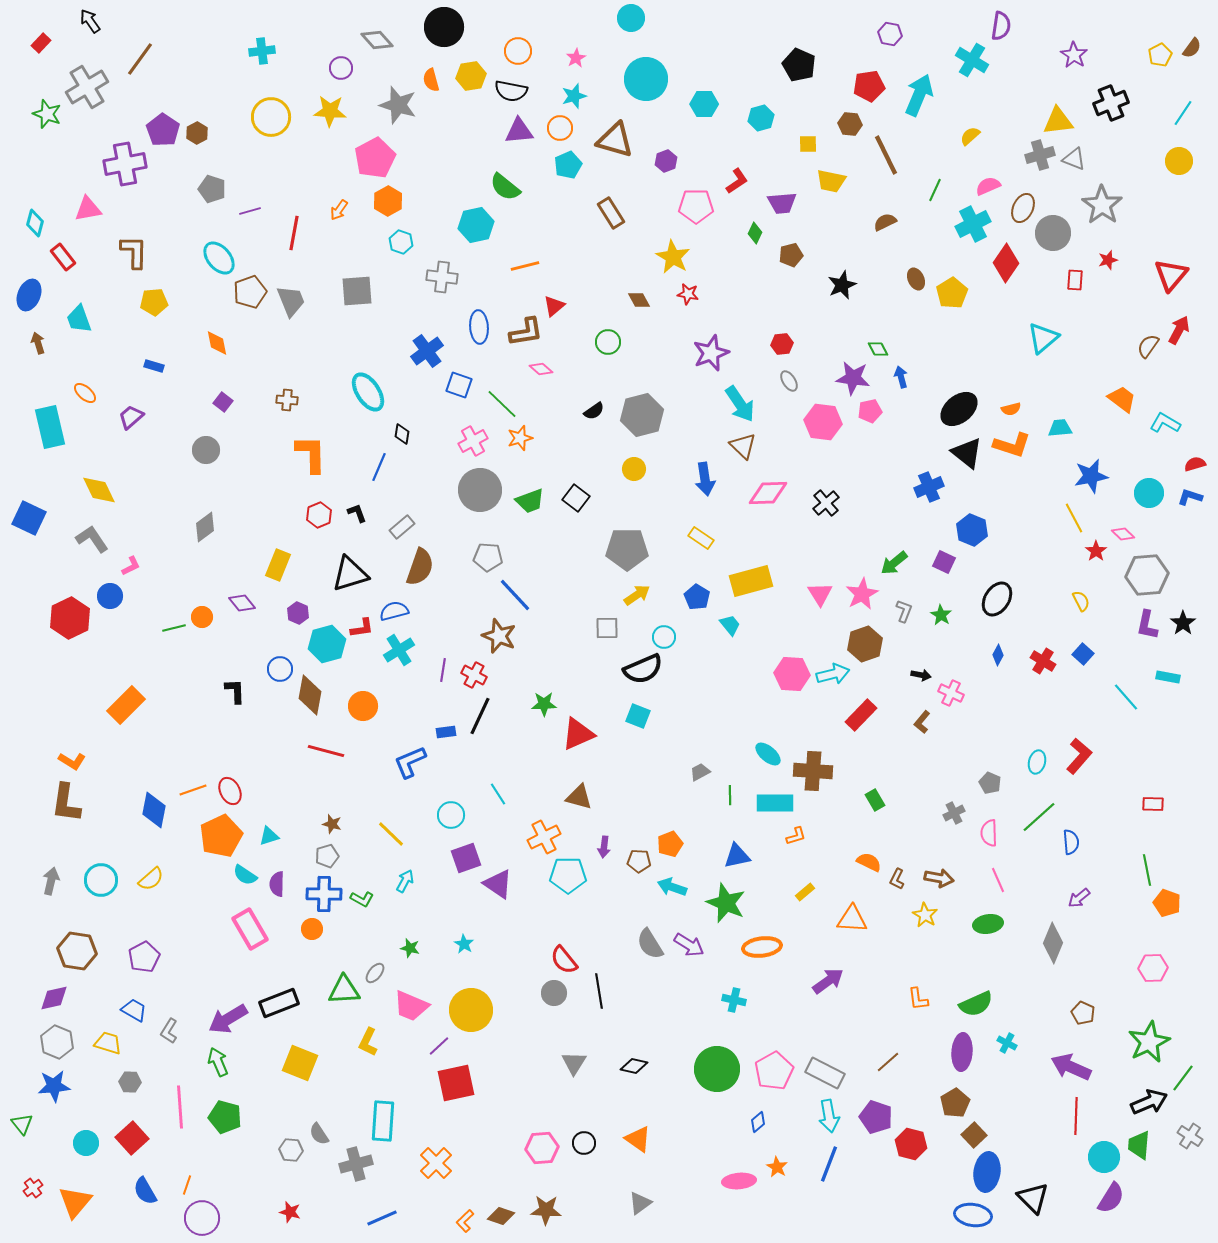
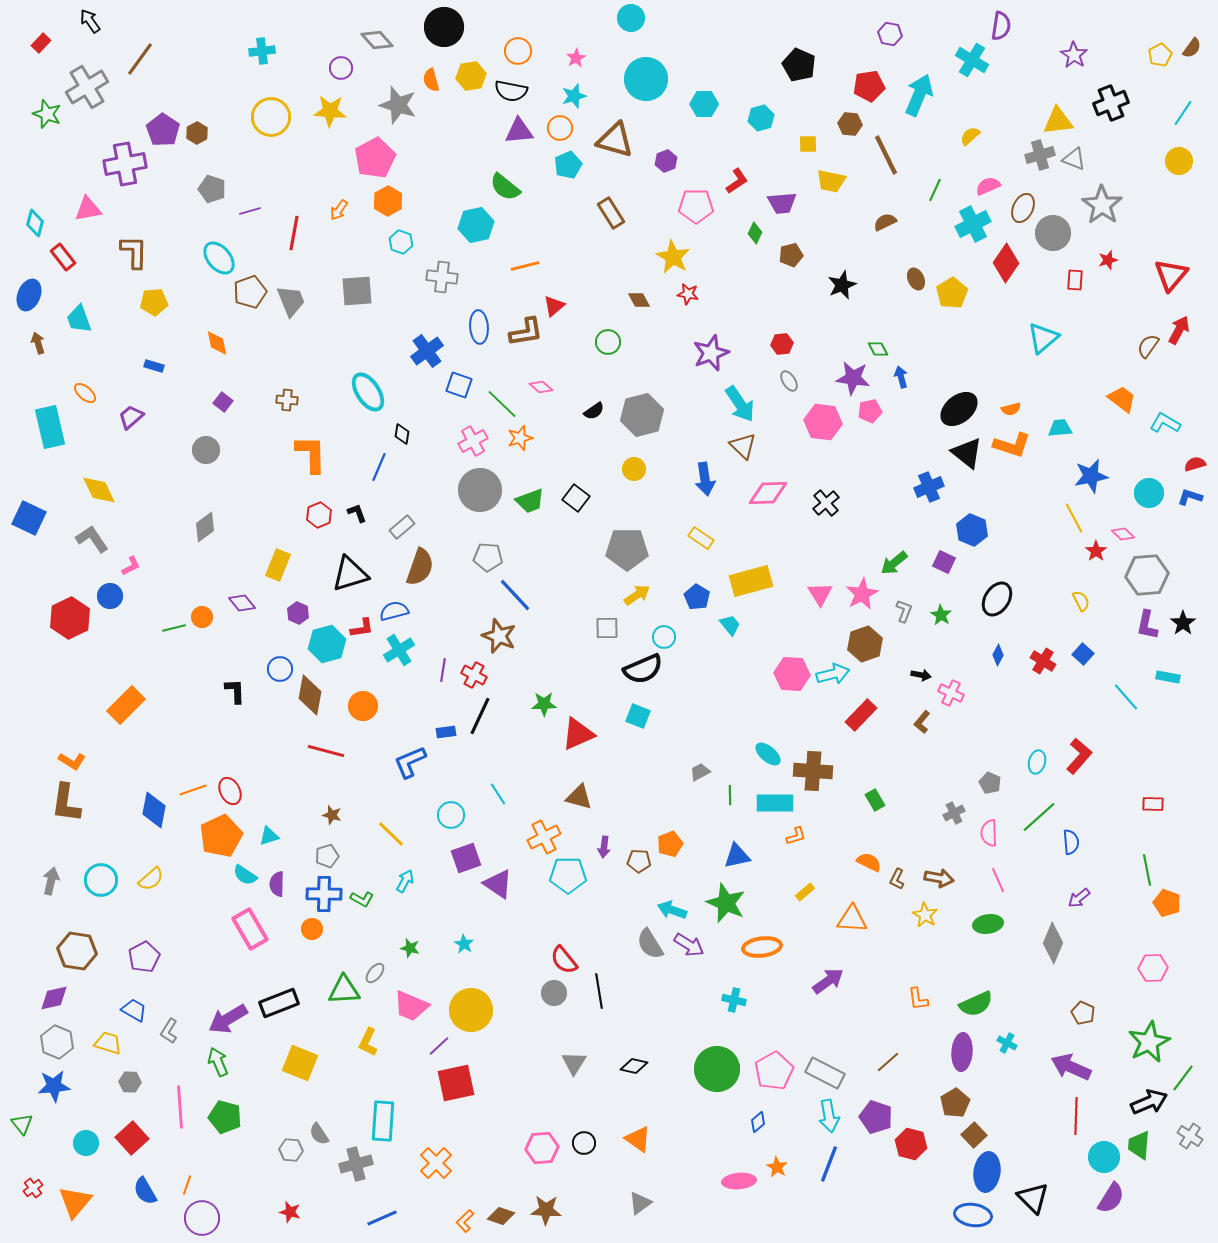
pink diamond at (541, 369): moved 18 px down
brown star at (332, 824): moved 9 px up
cyan arrow at (672, 887): moved 23 px down
